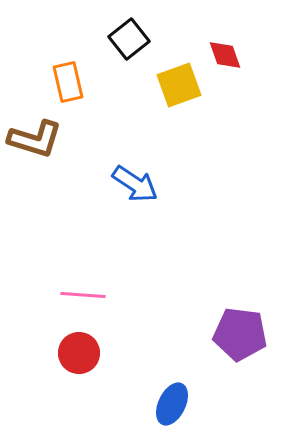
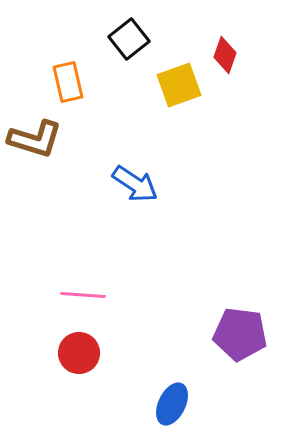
red diamond: rotated 39 degrees clockwise
